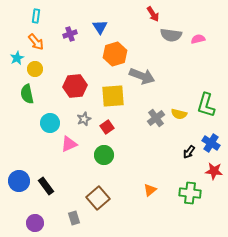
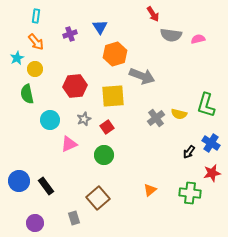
cyan circle: moved 3 px up
red star: moved 2 px left, 2 px down; rotated 18 degrees counterclockwise
